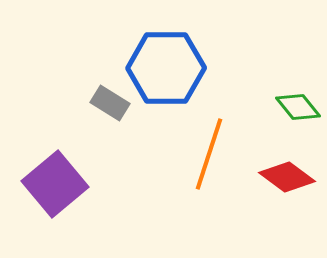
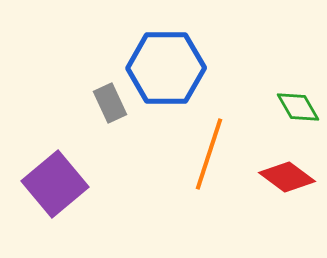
gray rectangle: rotated 33 degrees clockwise
green diamond: rotated 9 degrees clockwise
